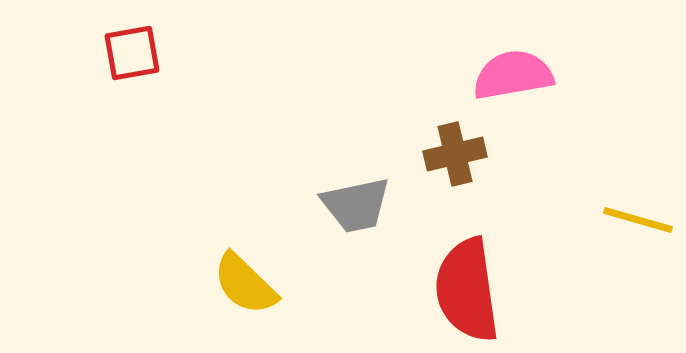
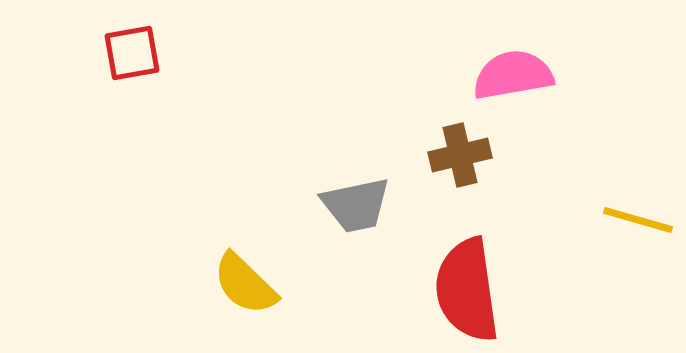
brown cross: moved 5 px right, 1 px down
